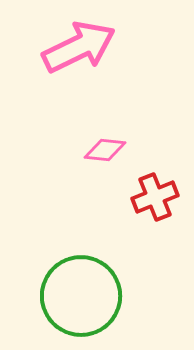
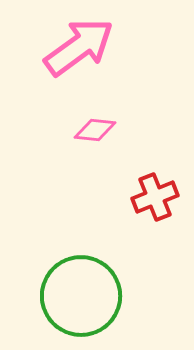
pink arrow: rotated 10 degrees counterclockwise
pink diamond: moved 10 px left, 20 px up
